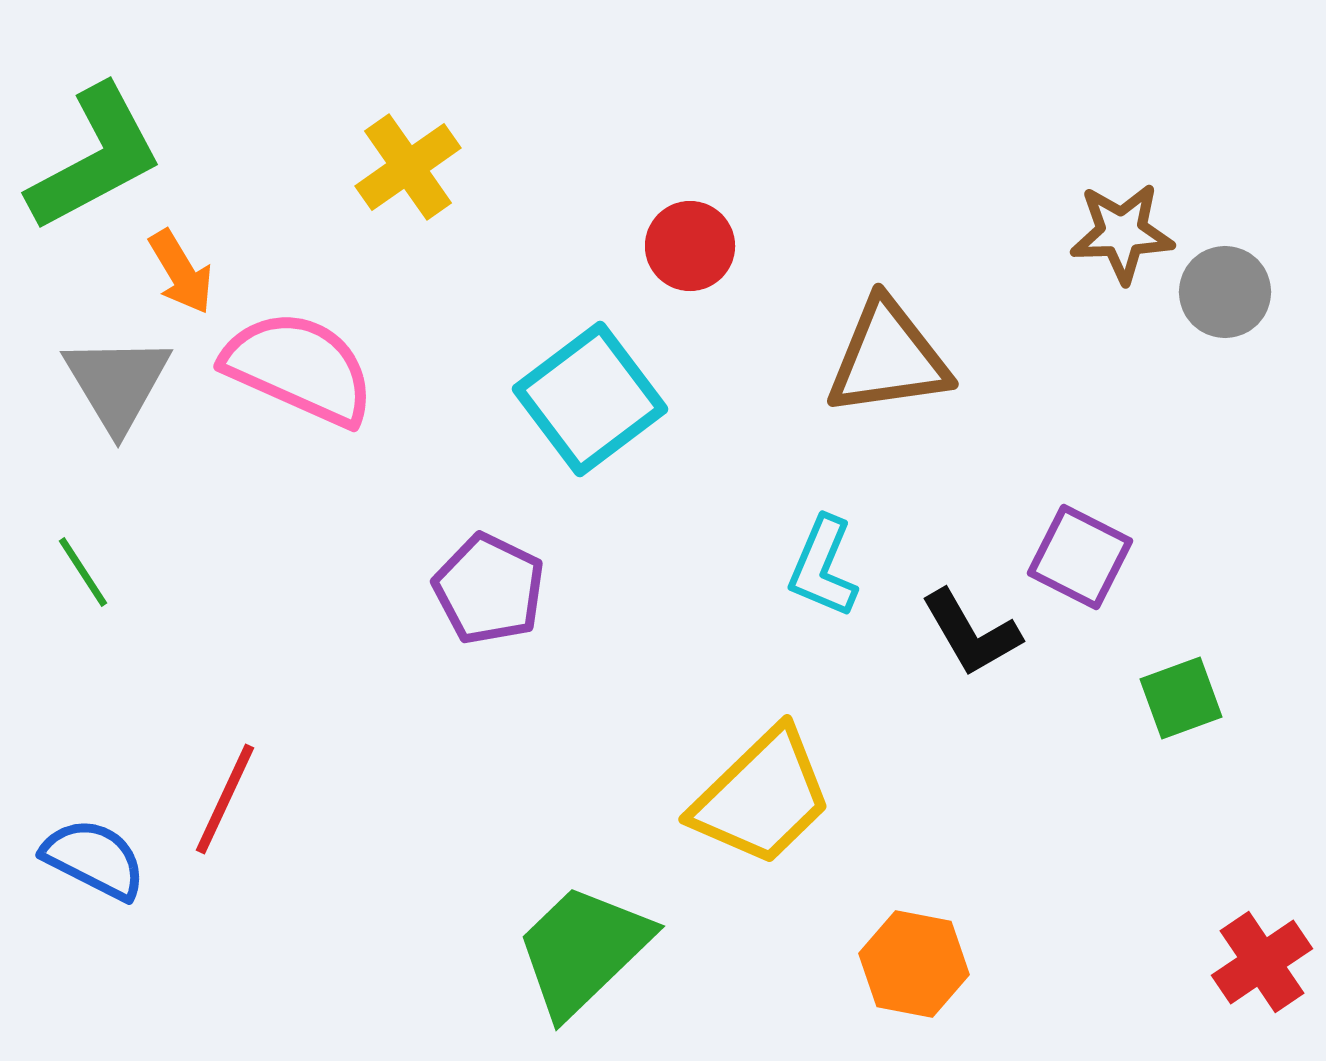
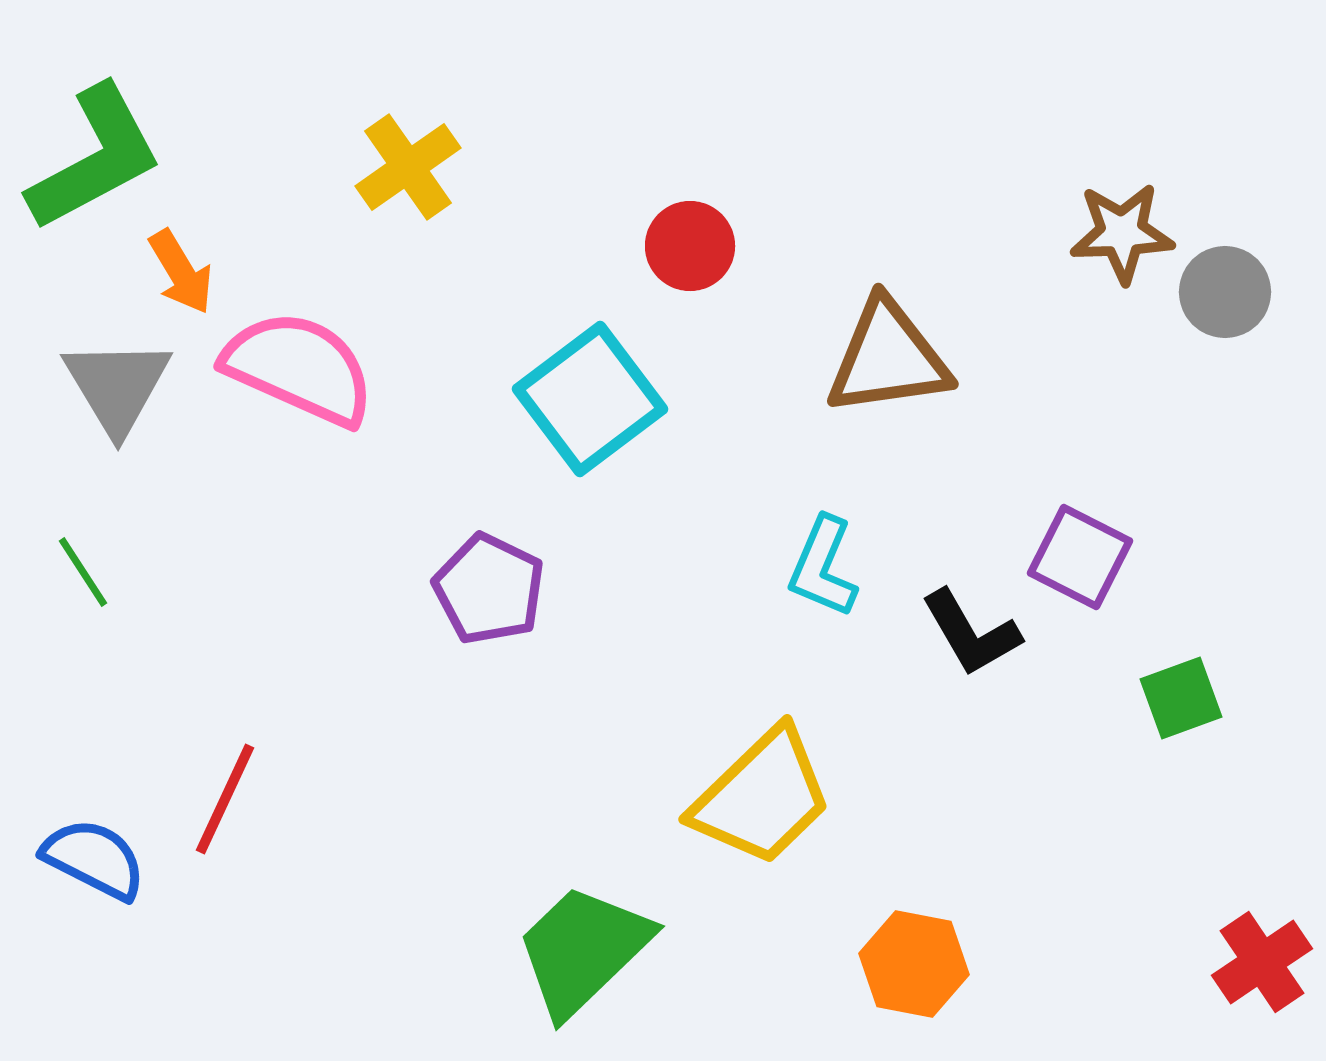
gray triangle: moved 3 px down
